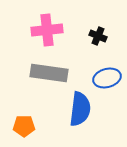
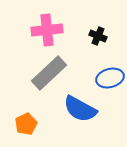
gray rectangle: rotated 51 degrees counterclockwise
blue ellipse: moved 3 px right
blue semicircle: rotated 112 degrees clockwise
orange pentagon: moved 2 px right, 2 px up; rotated 25 degrees counterclockwise
